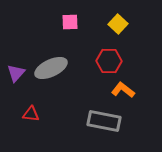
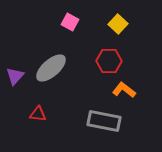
pink square: rotated 30 degrees clockwise
gray ellipse: rotated 16 degrees counterclockwise
purple triangle: moved 1 px left, 3 px down
orange L-shape: moved 1 px right
red triangle: moved 7 px right
